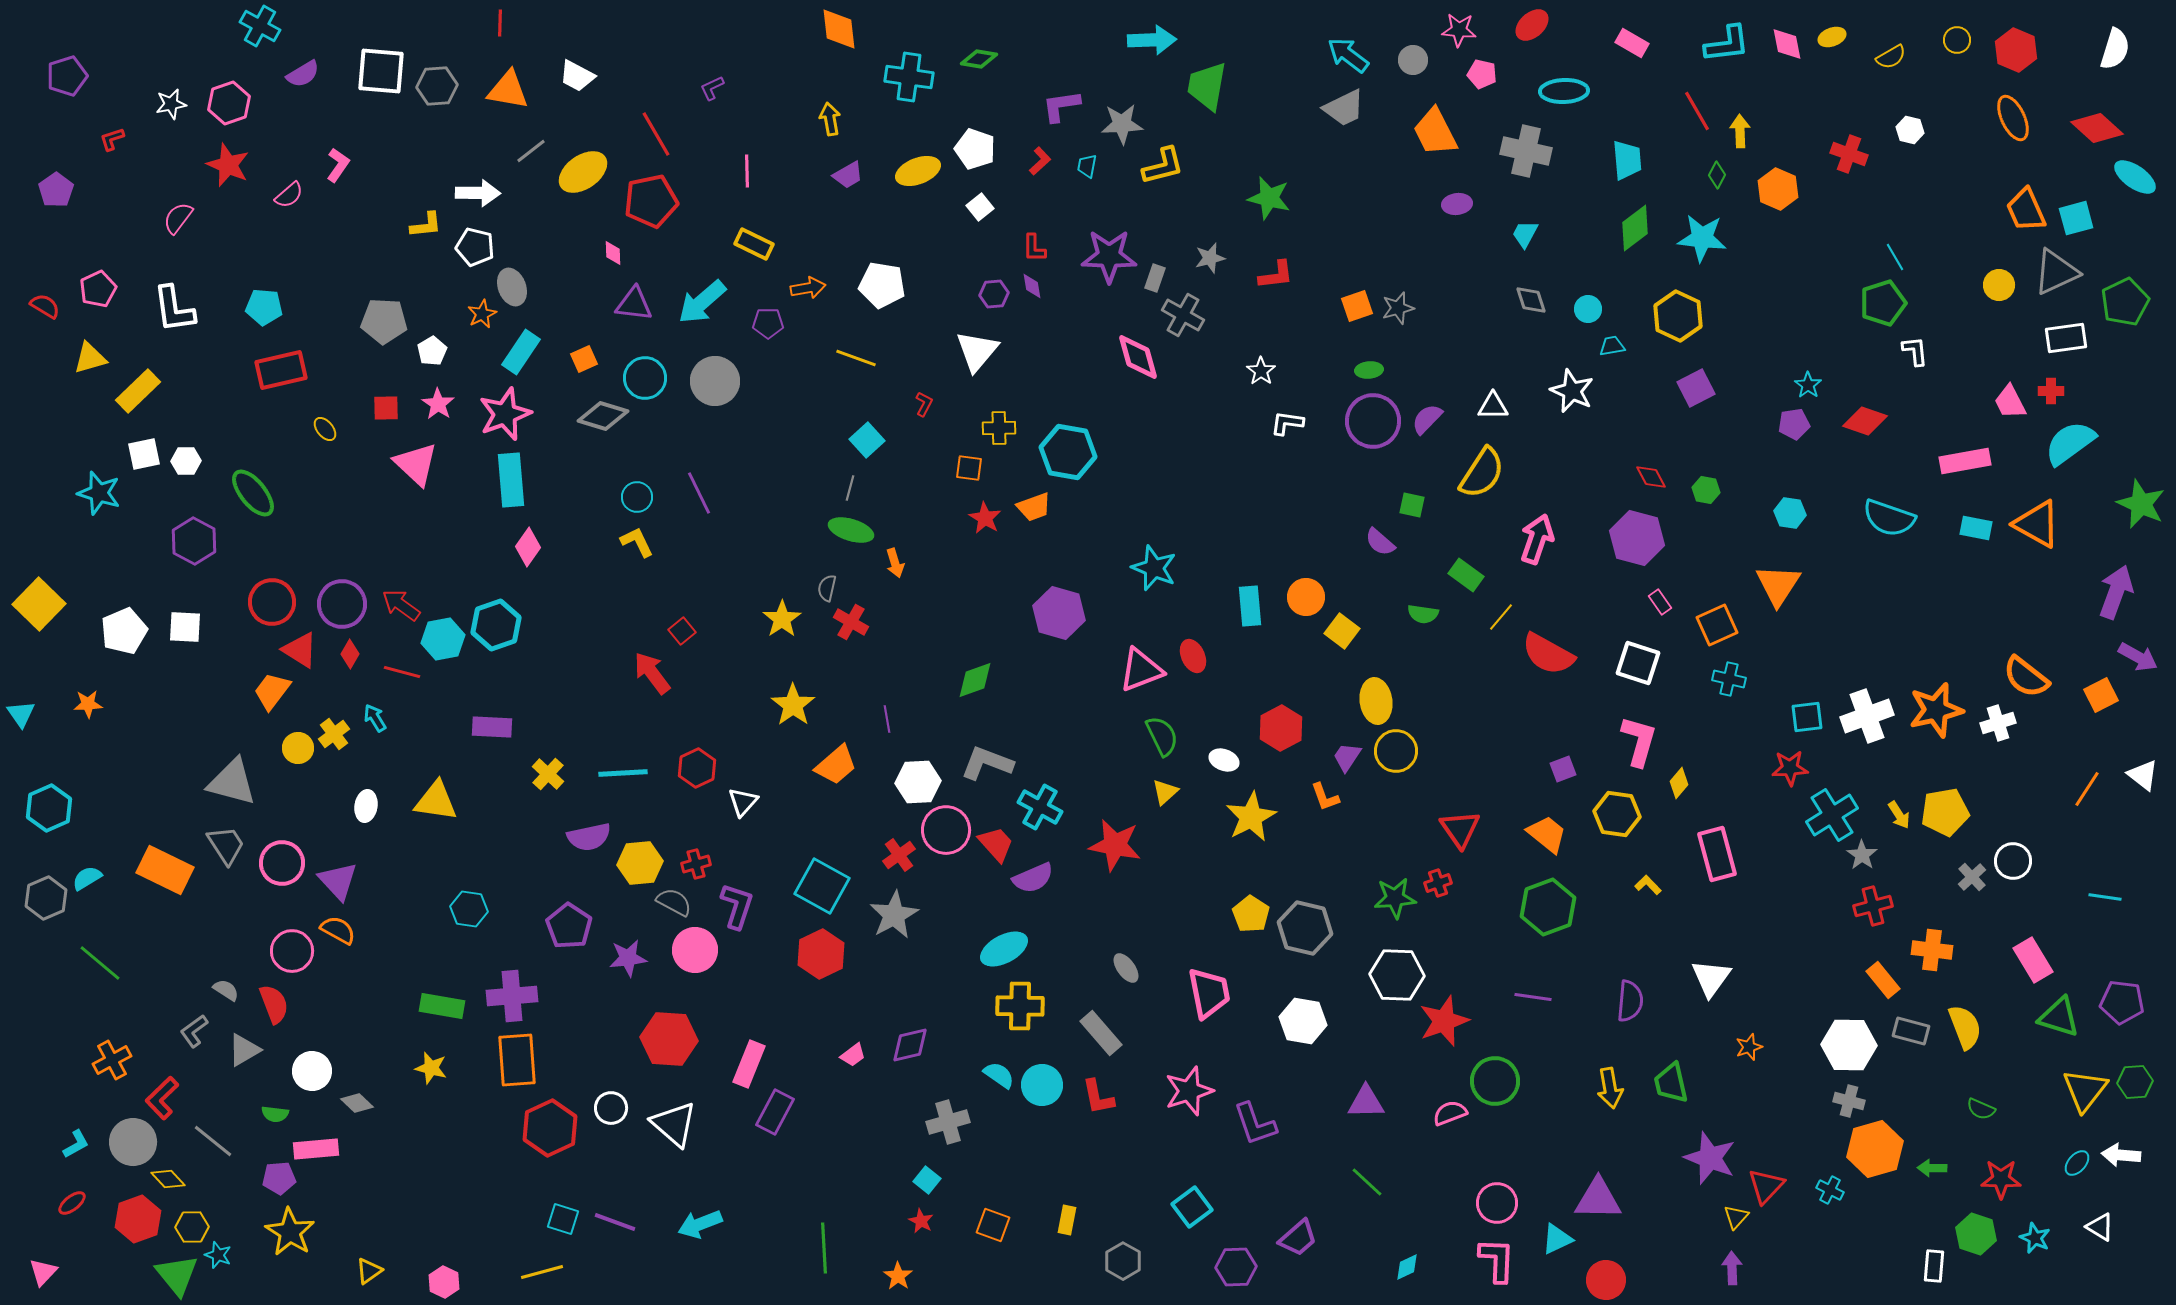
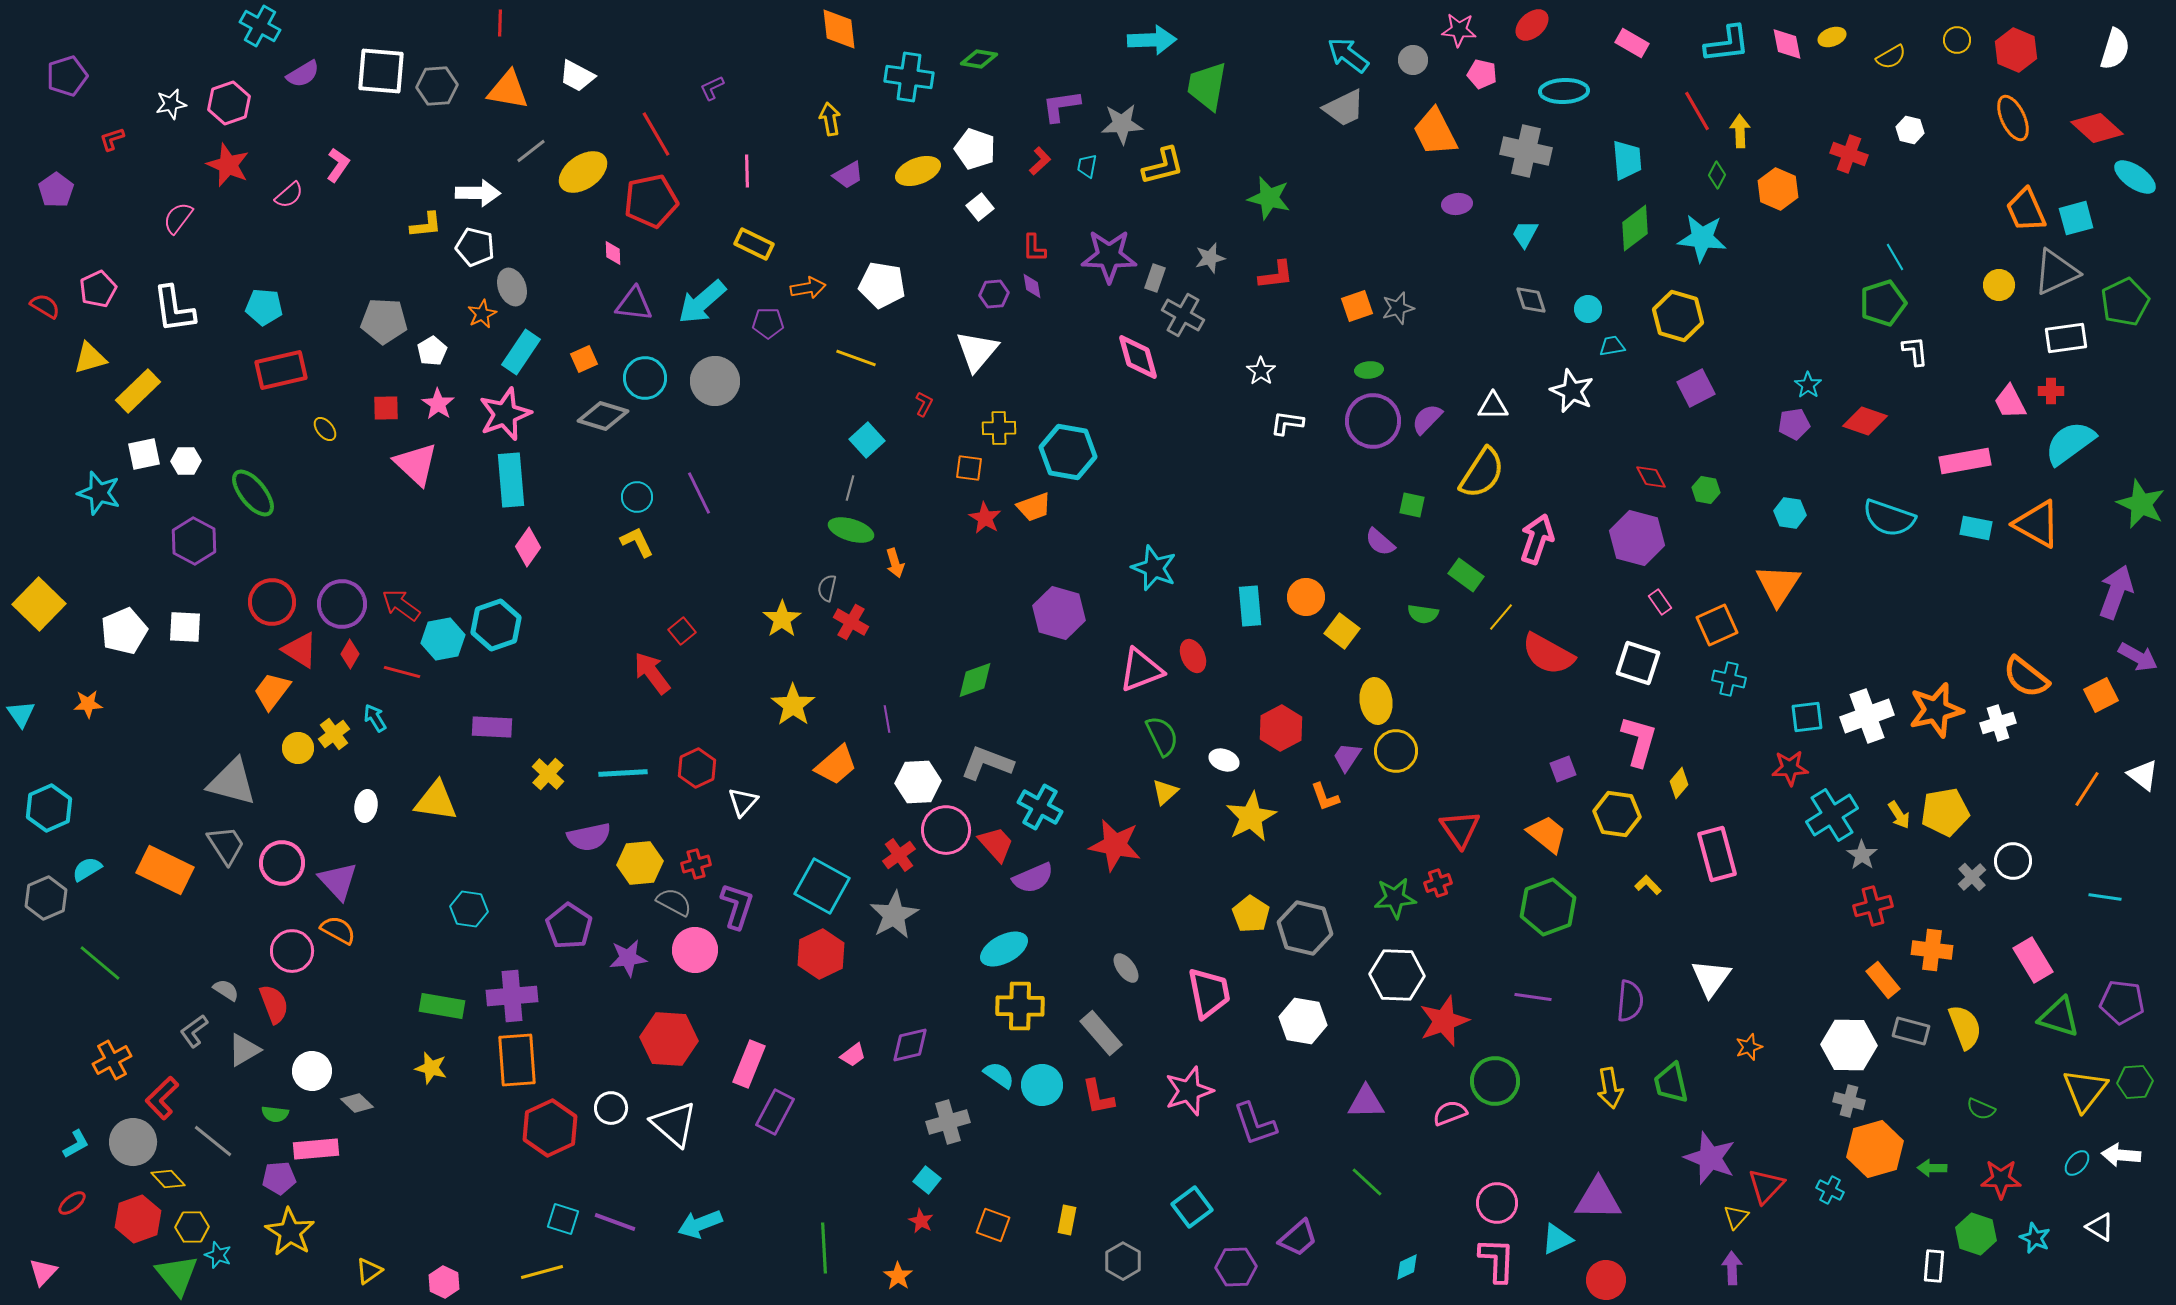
yellow hexagon at (1678, 316): rotated 9 degrees counterclockwise
cyan semicircle at (87, 878): moved 9 px up
